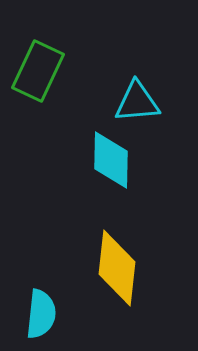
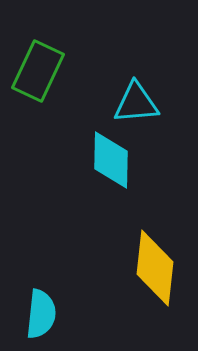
cyan triangle: moved 1 px left, 1 px down
yellow diamond: moved 38 px right
